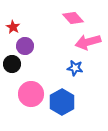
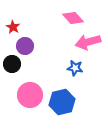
pink circle: moved 1 px left, 1 px down
blue hexagon: rotated 15 degrees clockwise
